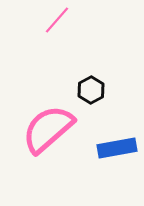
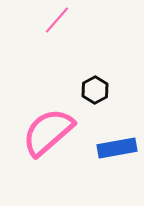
black hexagon: moved 4 px right
pink semicircle: moved 3 px down
